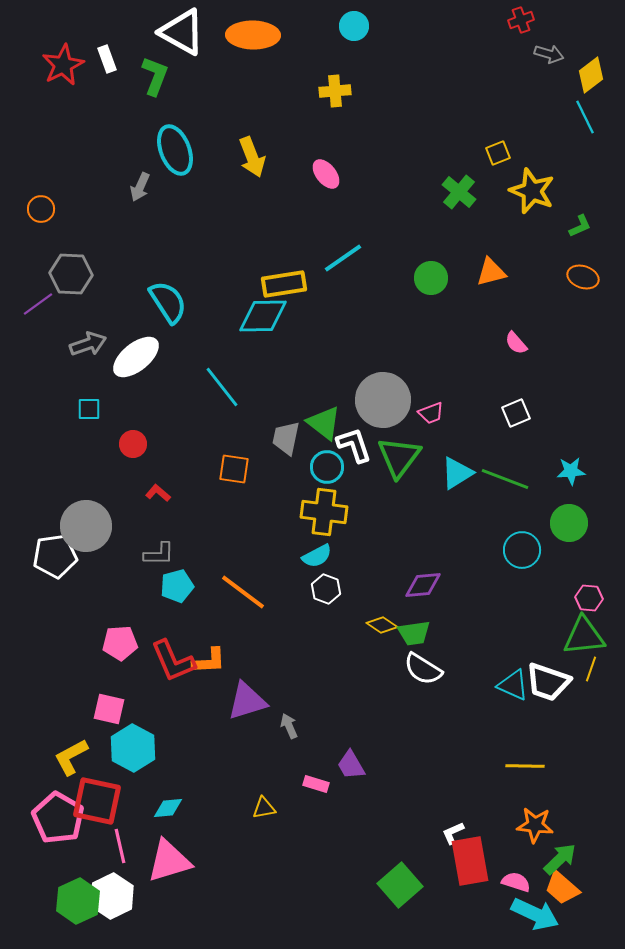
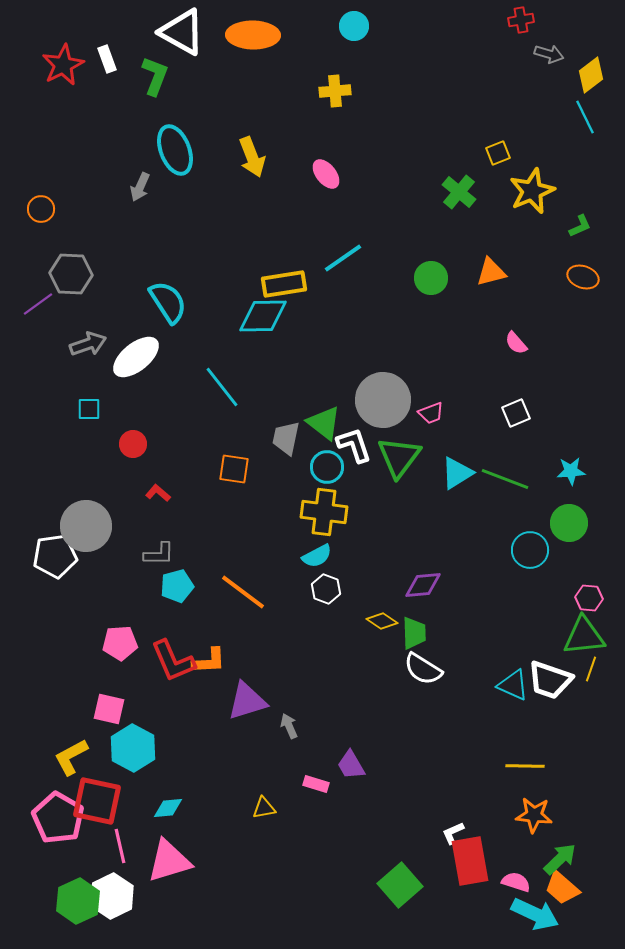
red cross at (521, 20): rotated 10 degrees clockwise
yellow star at (532, 191): rotated 27 degrees clockwise
cyan circle at (522, 550): moved 8 px right
yellow diamond at (382, 625): moved 4 px up
green trapezoid at (414, 633): rotated 84 degrees counterclockwise
white trapezoid at (548, 682): moved 2 px right, 2 px up
orange star at (535, 825): moved 1 px left, 10 px up
